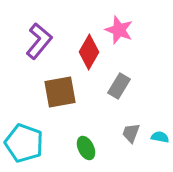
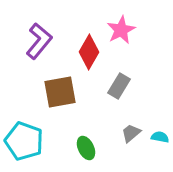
pink star: moved 2 px right; rotated 24 degrees clockwise
gray trapezoid: rotated 30 degrees clockwise
cyan pentagon: moved 2 px up
